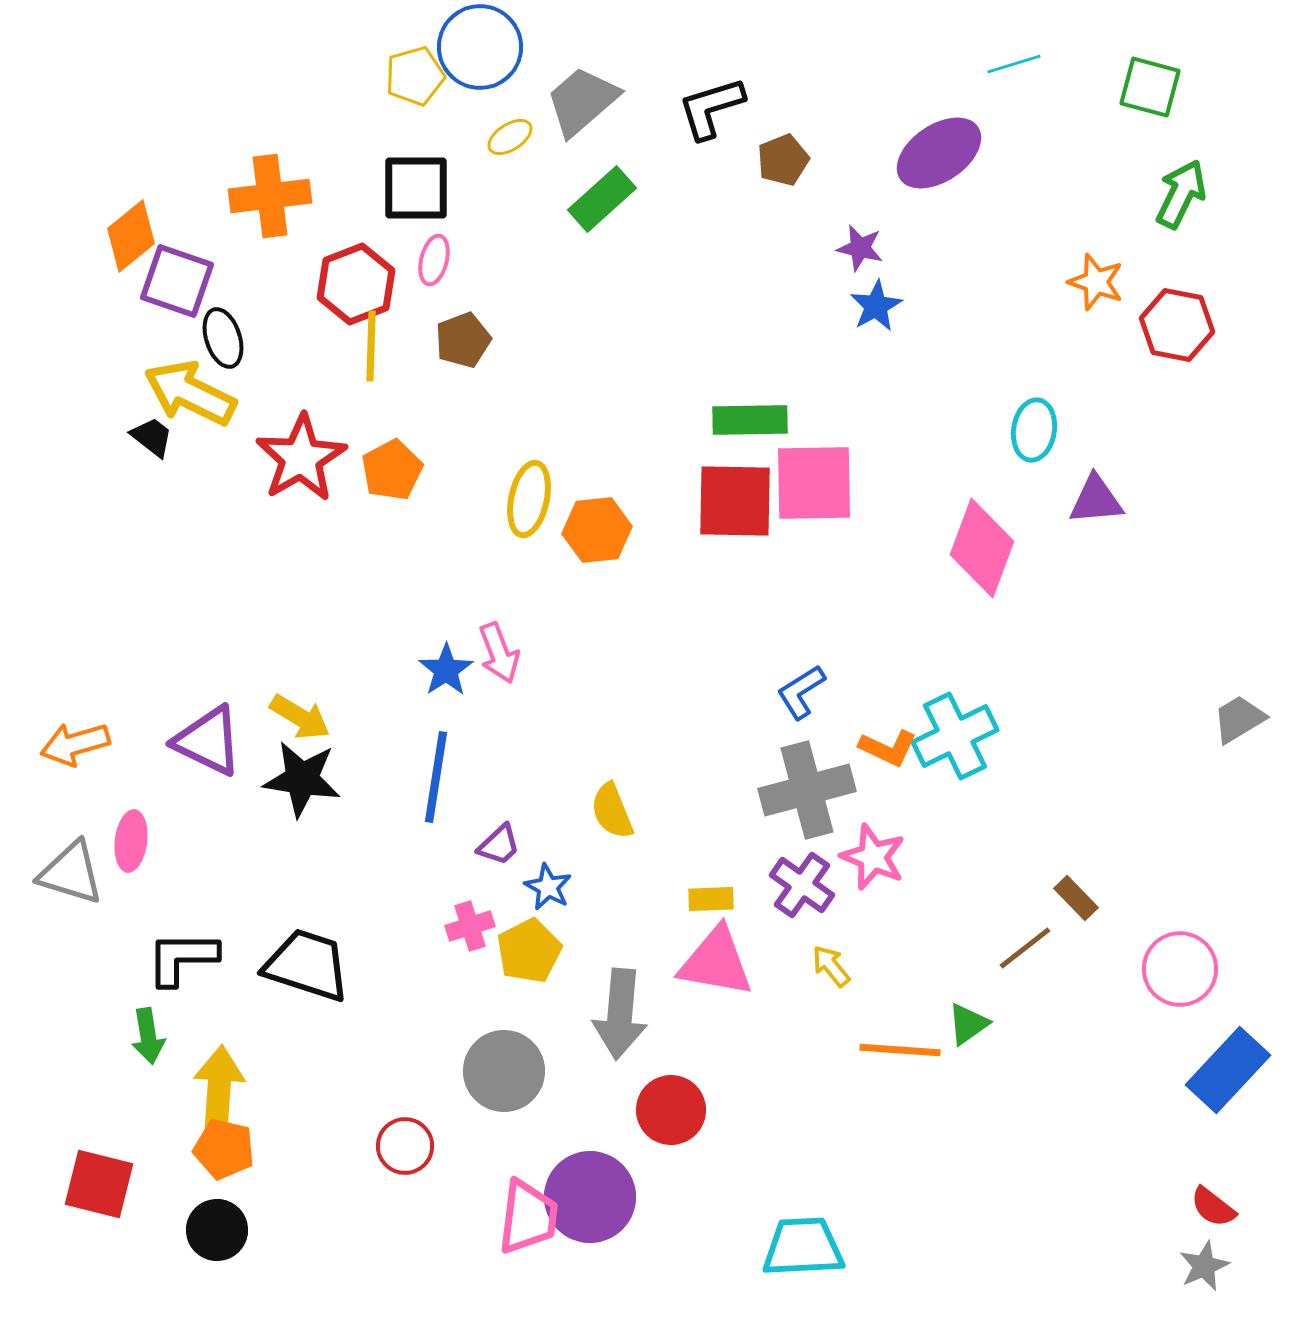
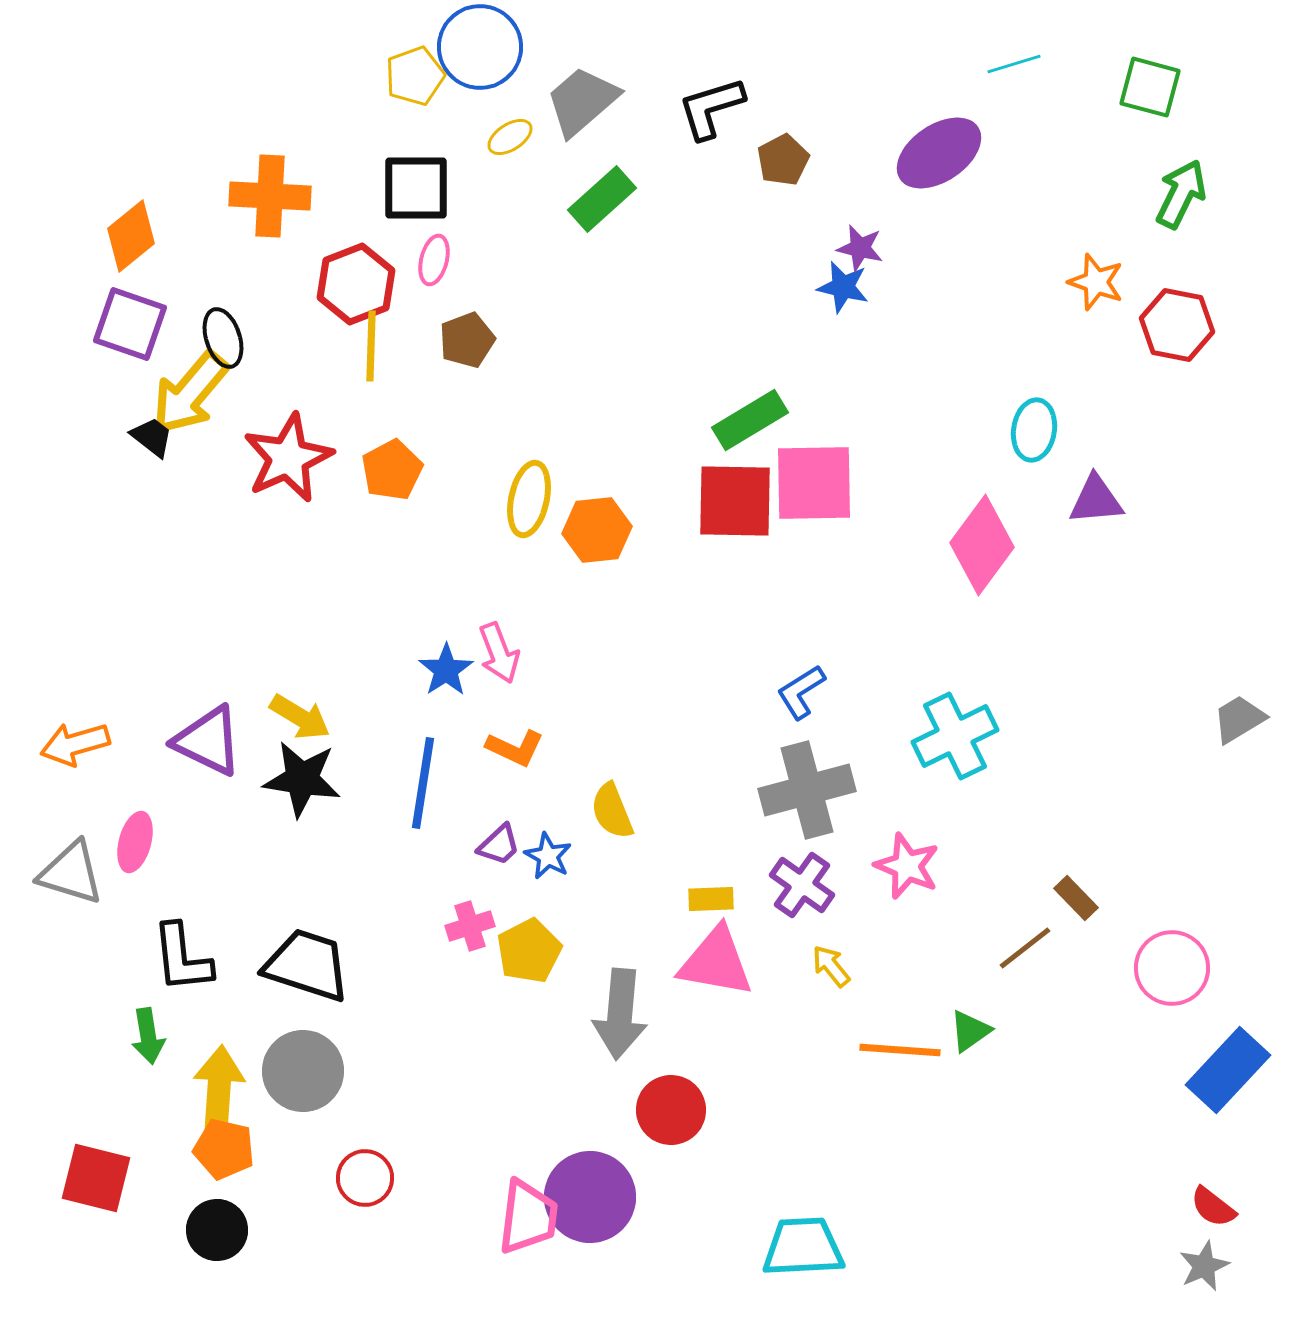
yellow pentagon at (415, 76): rotated 4 degrees counterclockwise
brown pentagon at (783, 160): rotated 6 degrees counterclockwise
orange cross at (270, 196): rotated 10 degrees clockwise
purple square at (177, 281): moved 47 px left, 43 px down
blue star at (876, 306): moved 33 px left, 19 px up; rotated 30 degrees counterclockwise
brown pentagon at (463, 340): moved 4 px right
yellow arrow at (190, 393): rotated 76 degrees counterclockwise
green rectangle at (750, 420): rotated 30 degrees counterclockwise
red star at (301, 458): moved 13 px left; rotated 6 degrees clockwise
pink diamond at (982, 548): moved 3 px up; rotated 16 degrees clockwise
orange L-shape at (888, 748): moved 373 px left
blue line at (436, 777): moved 13 px left, 6 px down
pink ellipse at (131, 841): moved 4 px right, 1 px down; rotated 8 degrees clockwise
pink star at (873, 857): moved 34 px right, 9 px down
blue star at (548, 887): moved 31 px up
black L-shape at (182, 958): rotated 96 degrees counterclockwise
pink circle at (1180, 969): moved 8 px left, 1 px up
green triangle at (968, 1024): moved 2 px right, 7 px down
gray circle at (504, 1071): moved 201 px left
red circle at (405, 1146): moved 40 px left, 32 px down
red square at (99, 1184): moved 3 px left, 6 px up
